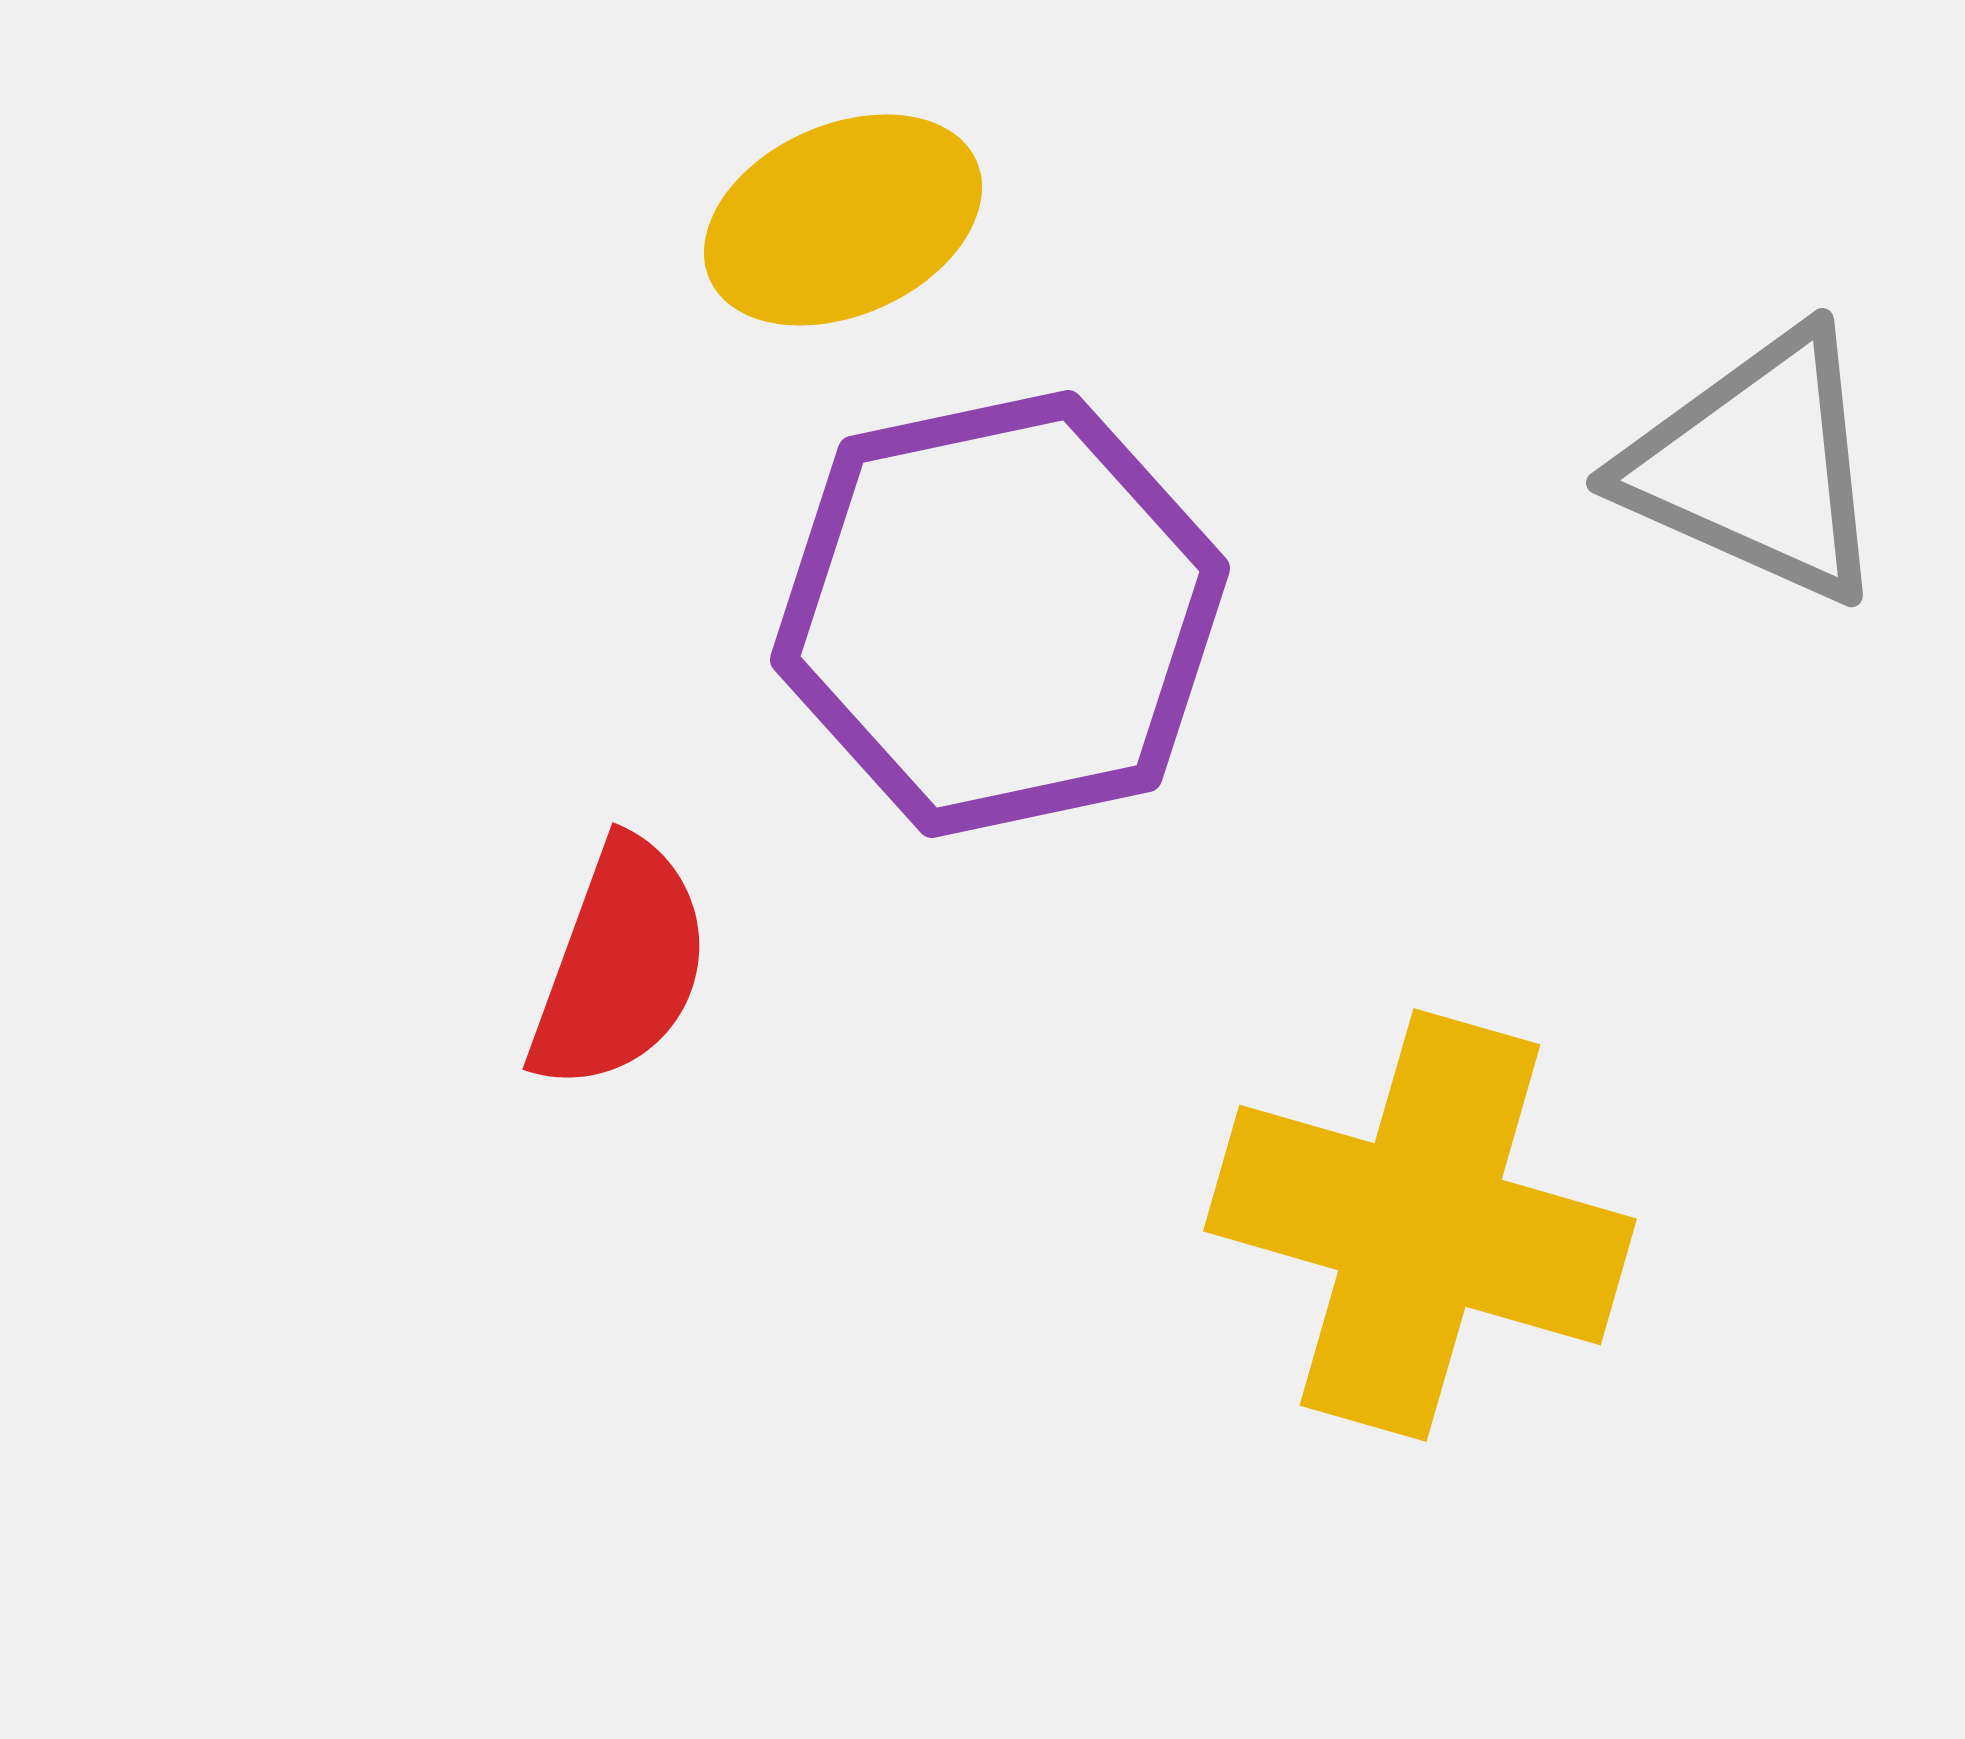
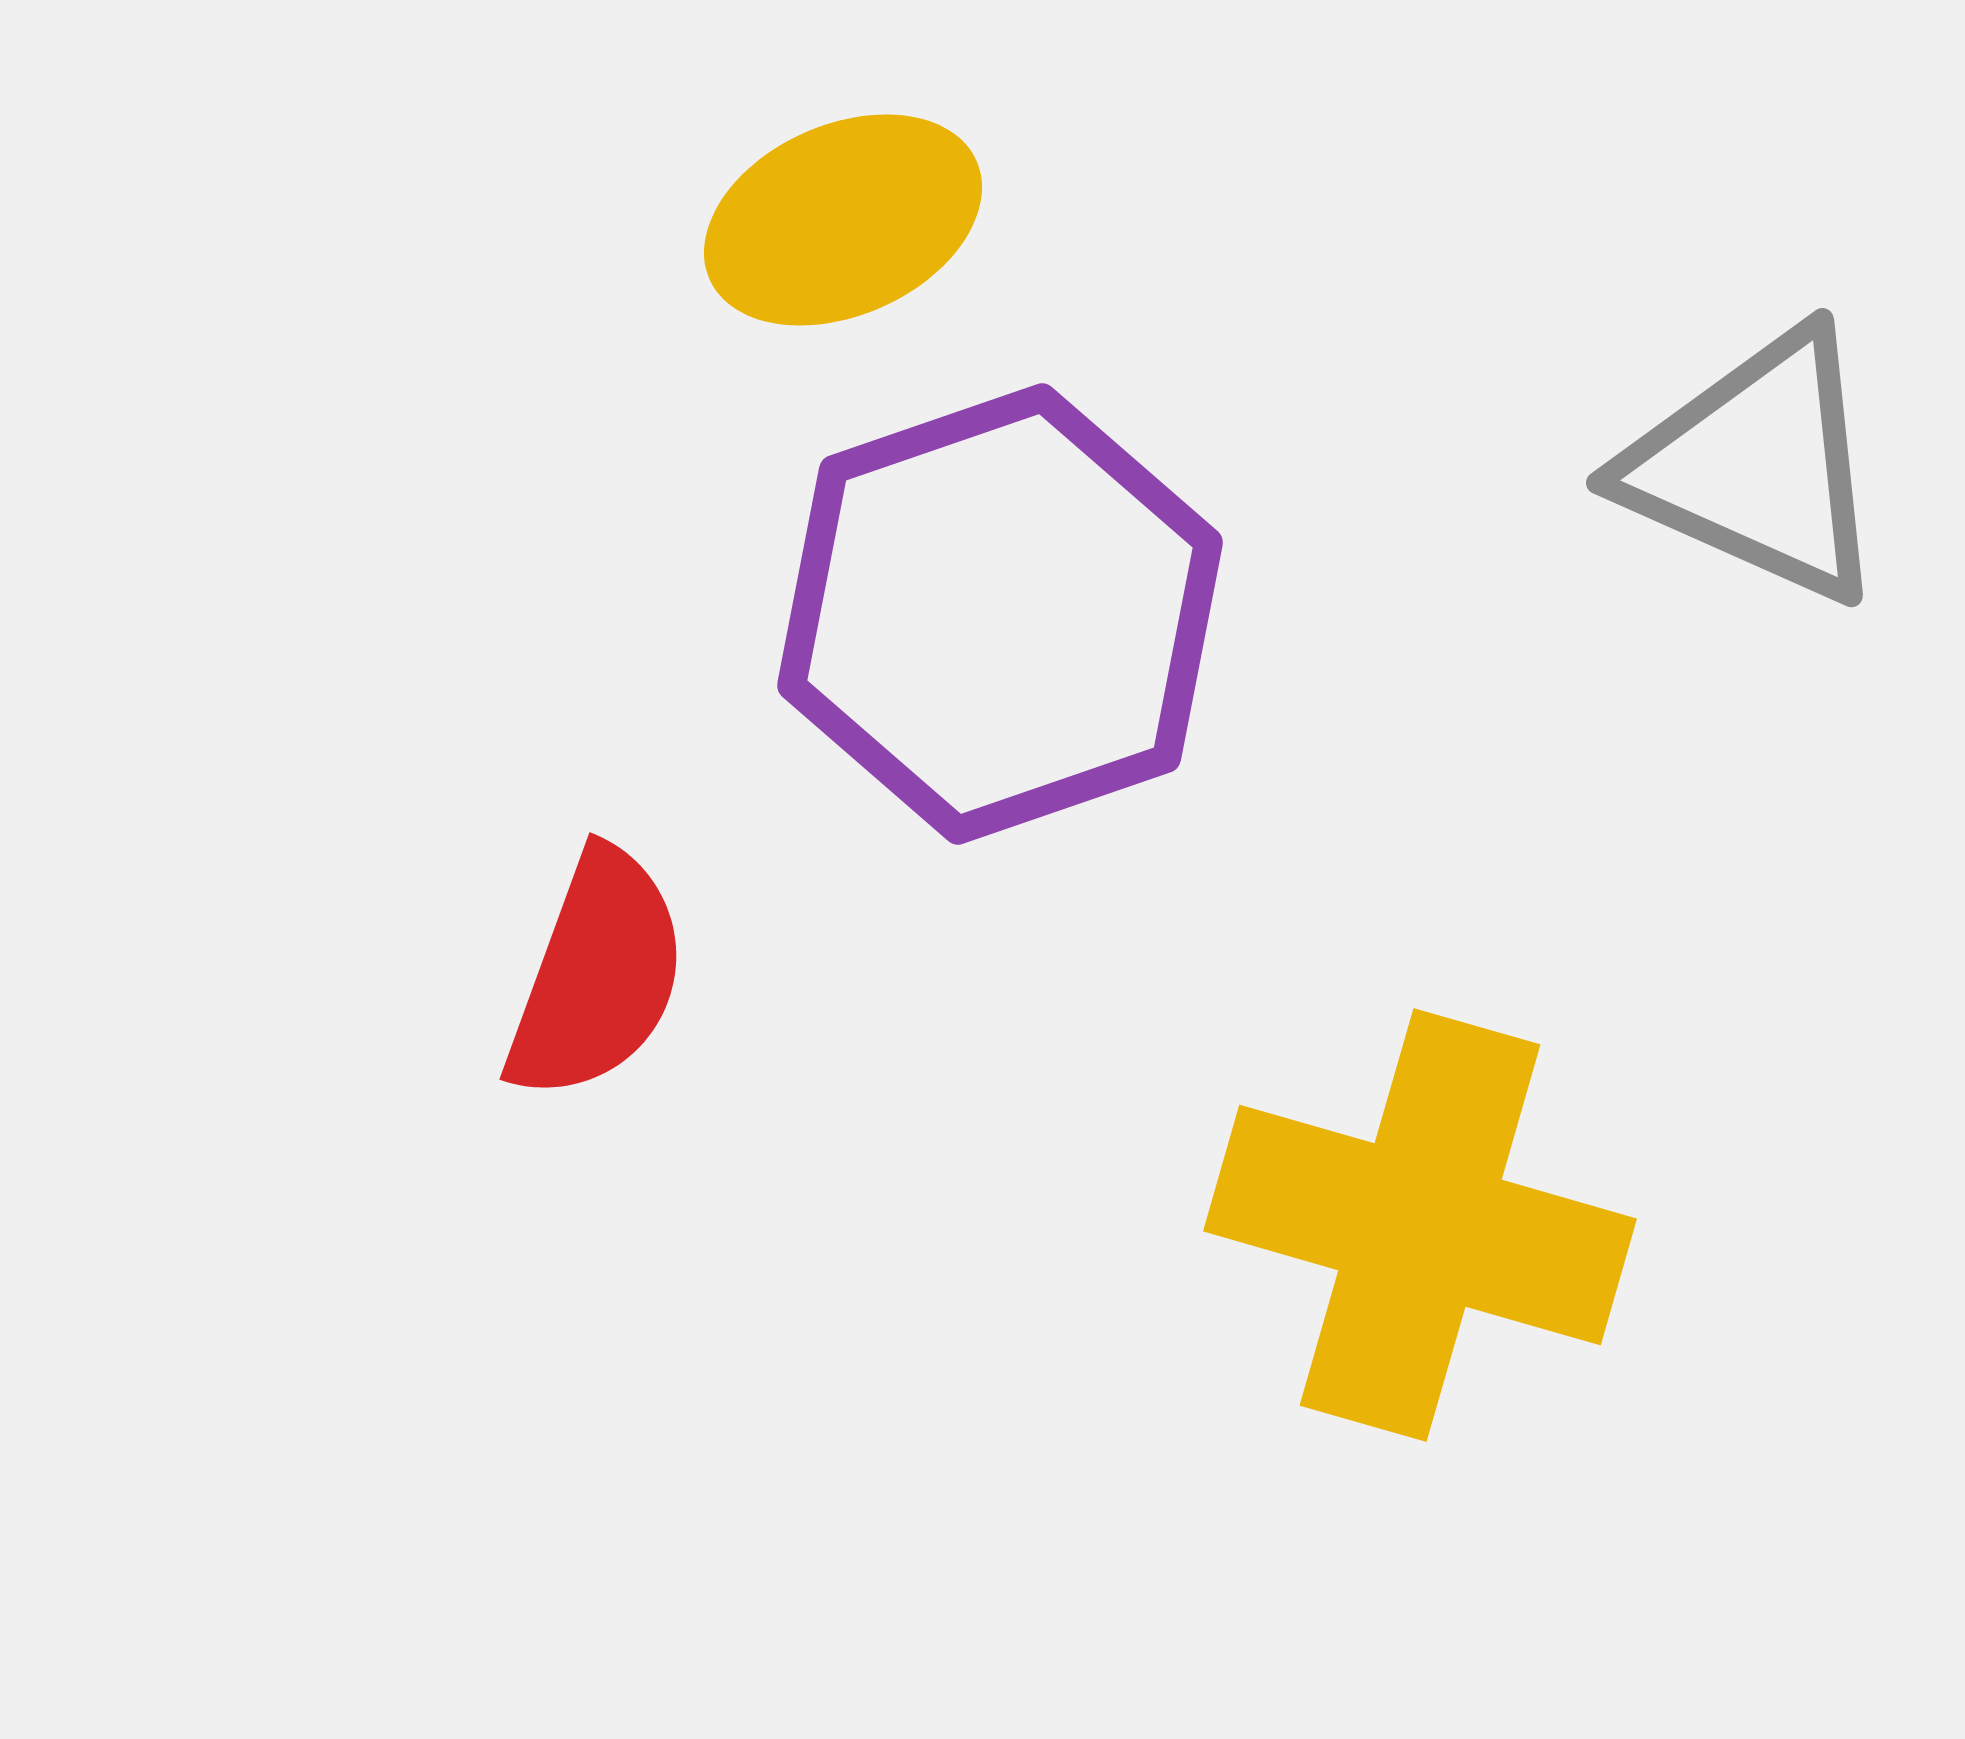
purple hexagon: rotated 7 degrees counterclockwise
red semicircle: moved 23 px left, 10 px down
